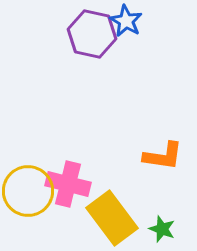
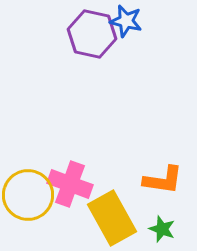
blue star: rotated 16 degrees counterclockwise
orange L-shape: moved 24 px down
pink cross: moved 2 px right; rotated 6 degrees clockwise
yellow circle: moved 4 px down
yellow rectangle: rotated 8 degrees clockwise
